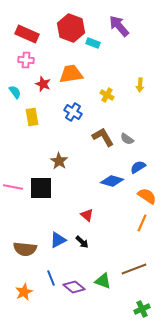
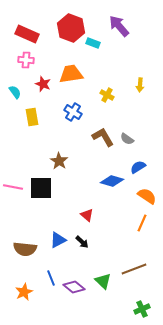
green triangle: rotated 24 degrees clockwise
